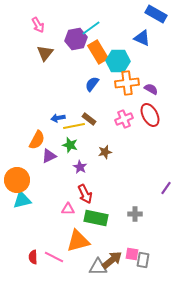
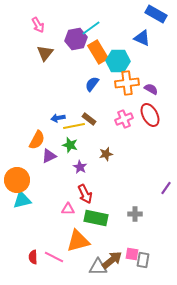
brown star: moved 1 px right, 2 px down
